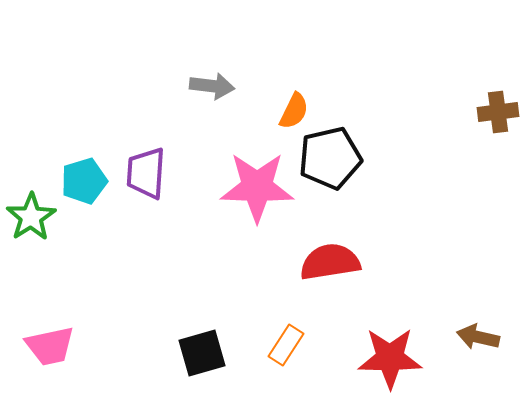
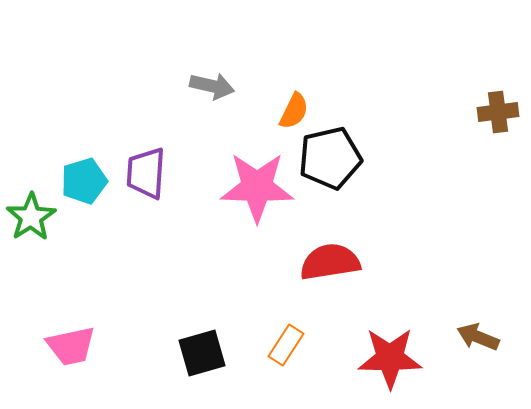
gray arrow: rotated 6 degrees clockwise
brown arrow: rotated 9 degrees clockwise
pink trapezoid: moved 21 px right
